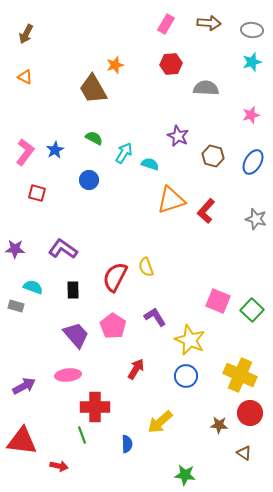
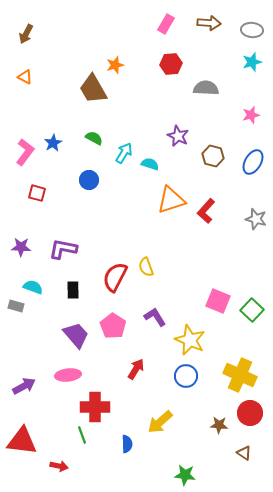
blue star at (55, 150): moved 2 px left, 7 px up
purple star at (15, 249): moved 6 px right, 2 px up
purple L-shape at (63, 249): rotated 24 degrees counterclockwise
